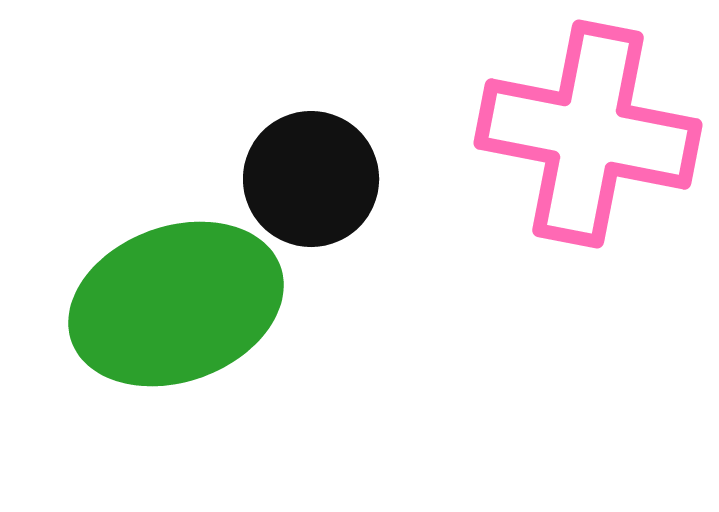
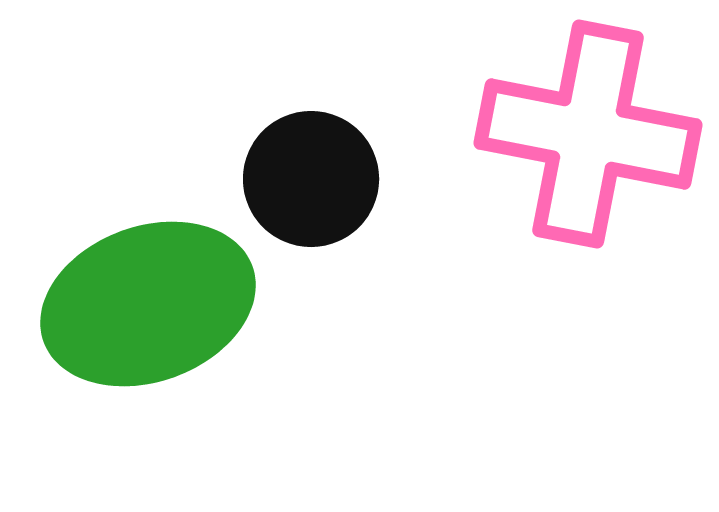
green ellipse: moved 28 px left
